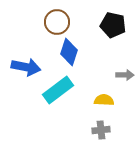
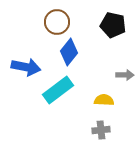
blue diamond: rotated 20 degrees clockwise
